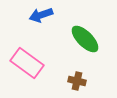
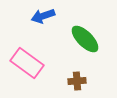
blue arrow: moved 2 px right, 1 px down
brown cross: rotated 18 degrees counterclockwise
